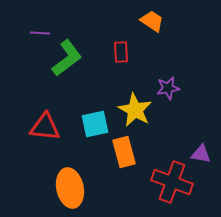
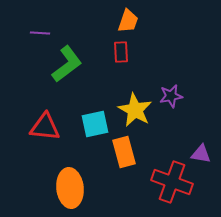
orange trapezoid: moved 24 px left; rotated 75 degrees clockwise
green L-shape: moved 6 px down
purple star: moved 3 px right, 8 px down
orange ellipse: rotated 6 degrees clockwise
